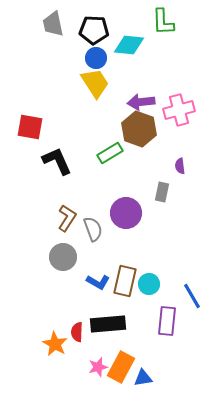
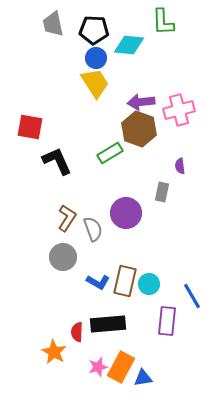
orange star: moved 1 px left, 8 px down
